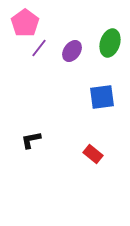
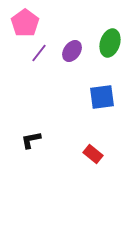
purple line: moved 5 px down
